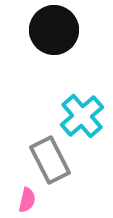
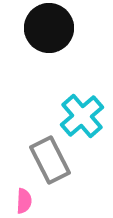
black circle: moved 5 px left, 2 px up
pink semicircle: moved 3 px left, 1 px down; rotated 10 degrees counterclockwise
